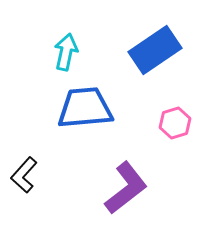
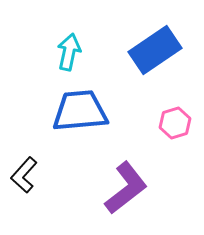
cyan arrow: moved 3 px right
blue trapezoid: moved 5 px left, 3 px down
